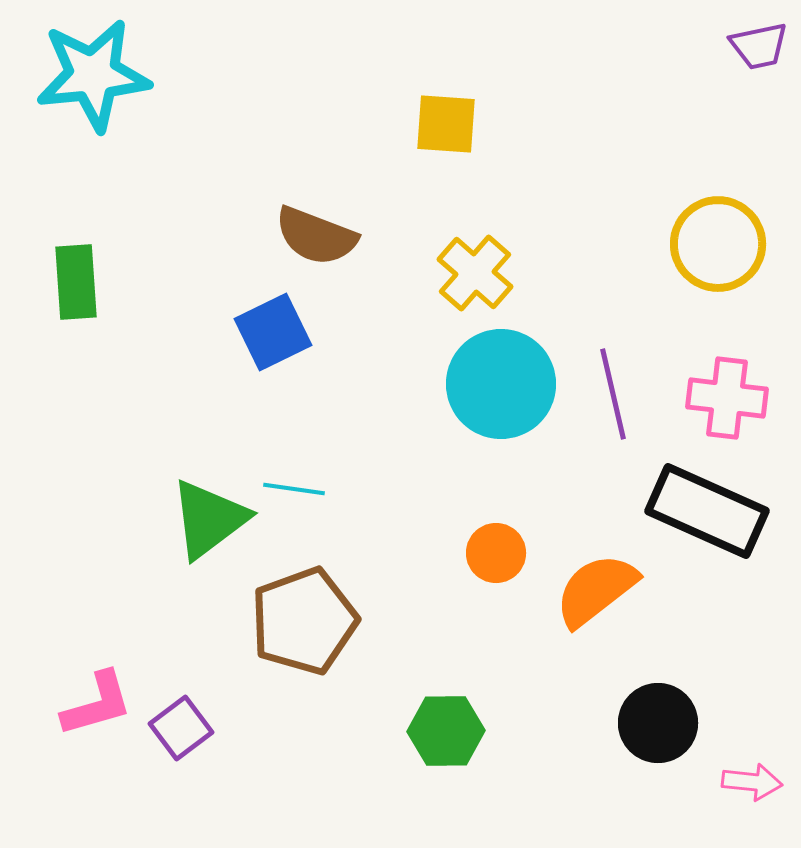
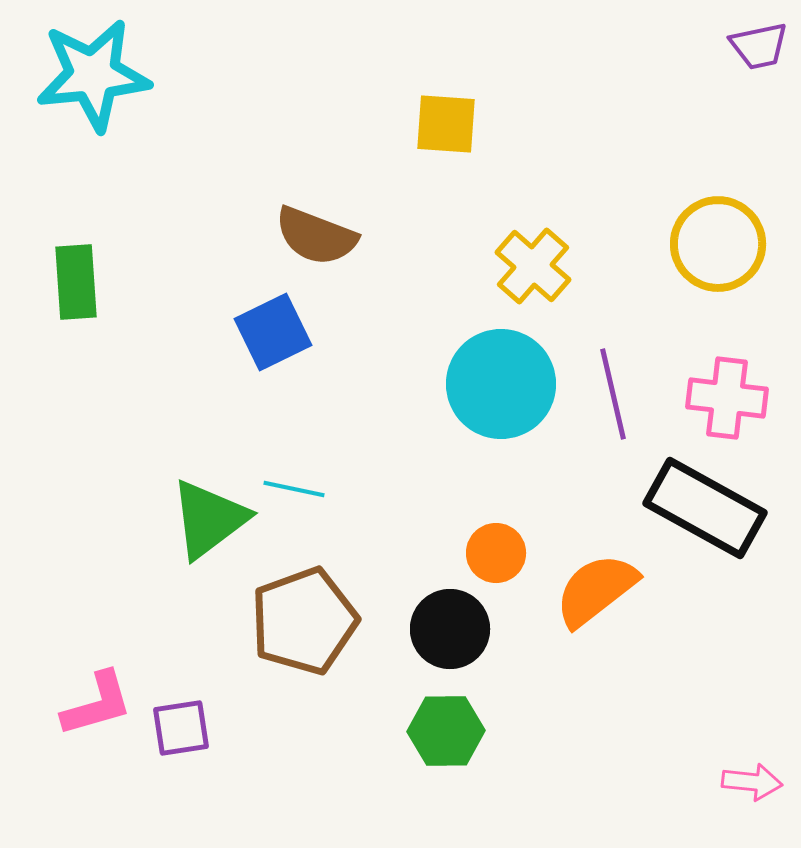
yellow cross: moved 58 px right, 7 px up
cyan line: rotated 4 degrees clockwise
black rectangle: moved 2 px left, 3 px up; rotated 5 degrees clockwise
black circle: moved 208 px left, 94 px up
purple square: rotated 28 degrees clockwise
